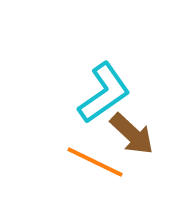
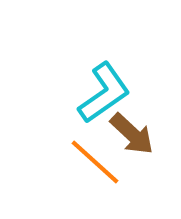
orange line: rotated 16 degrees clockwise
